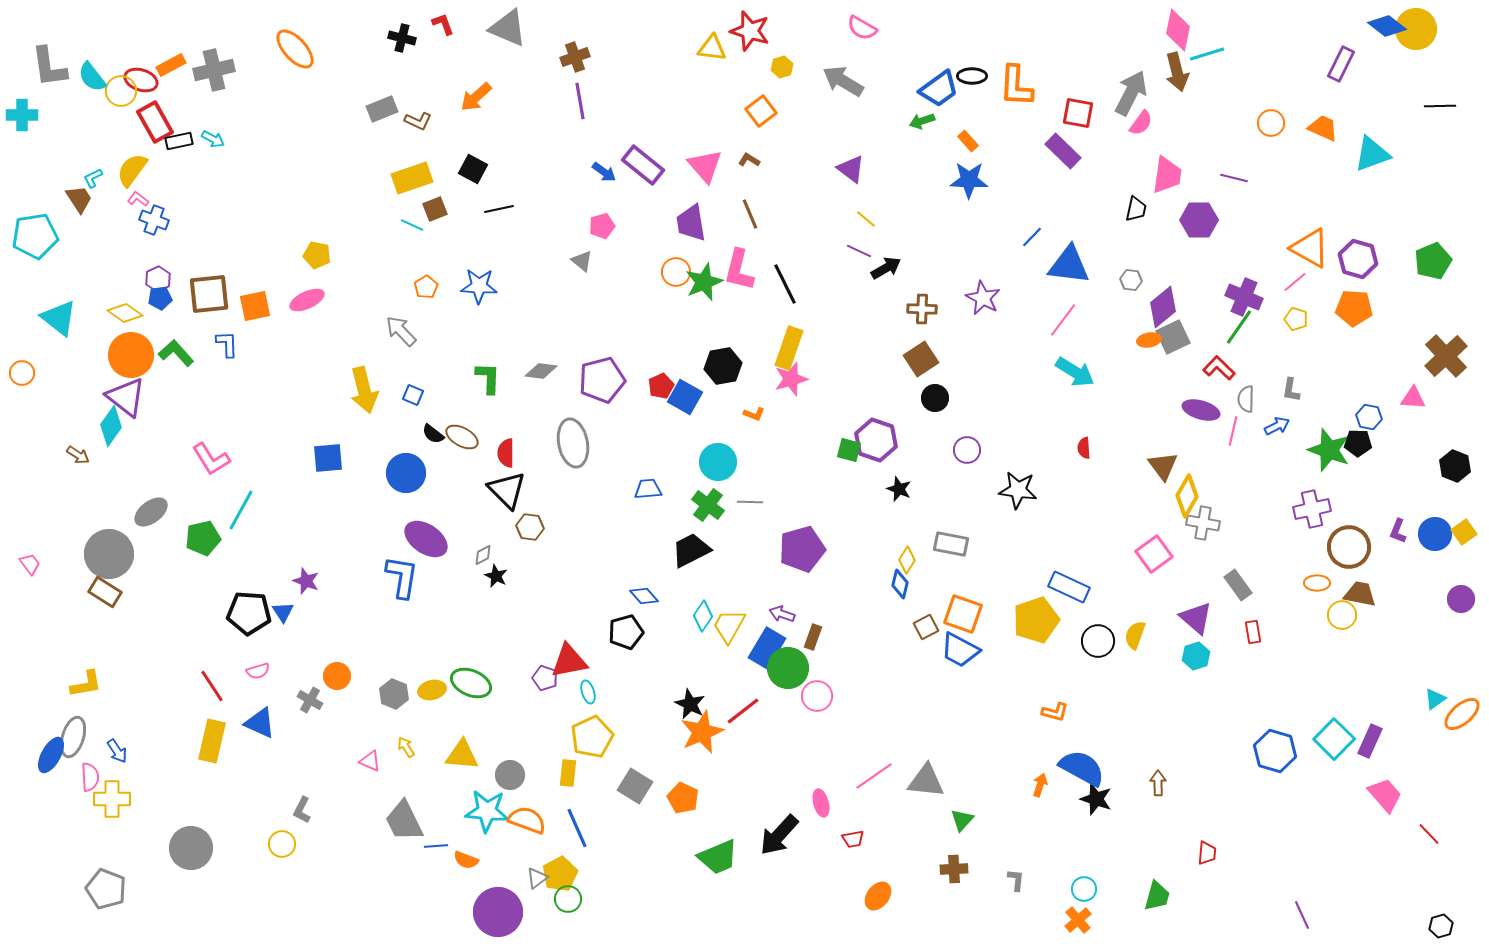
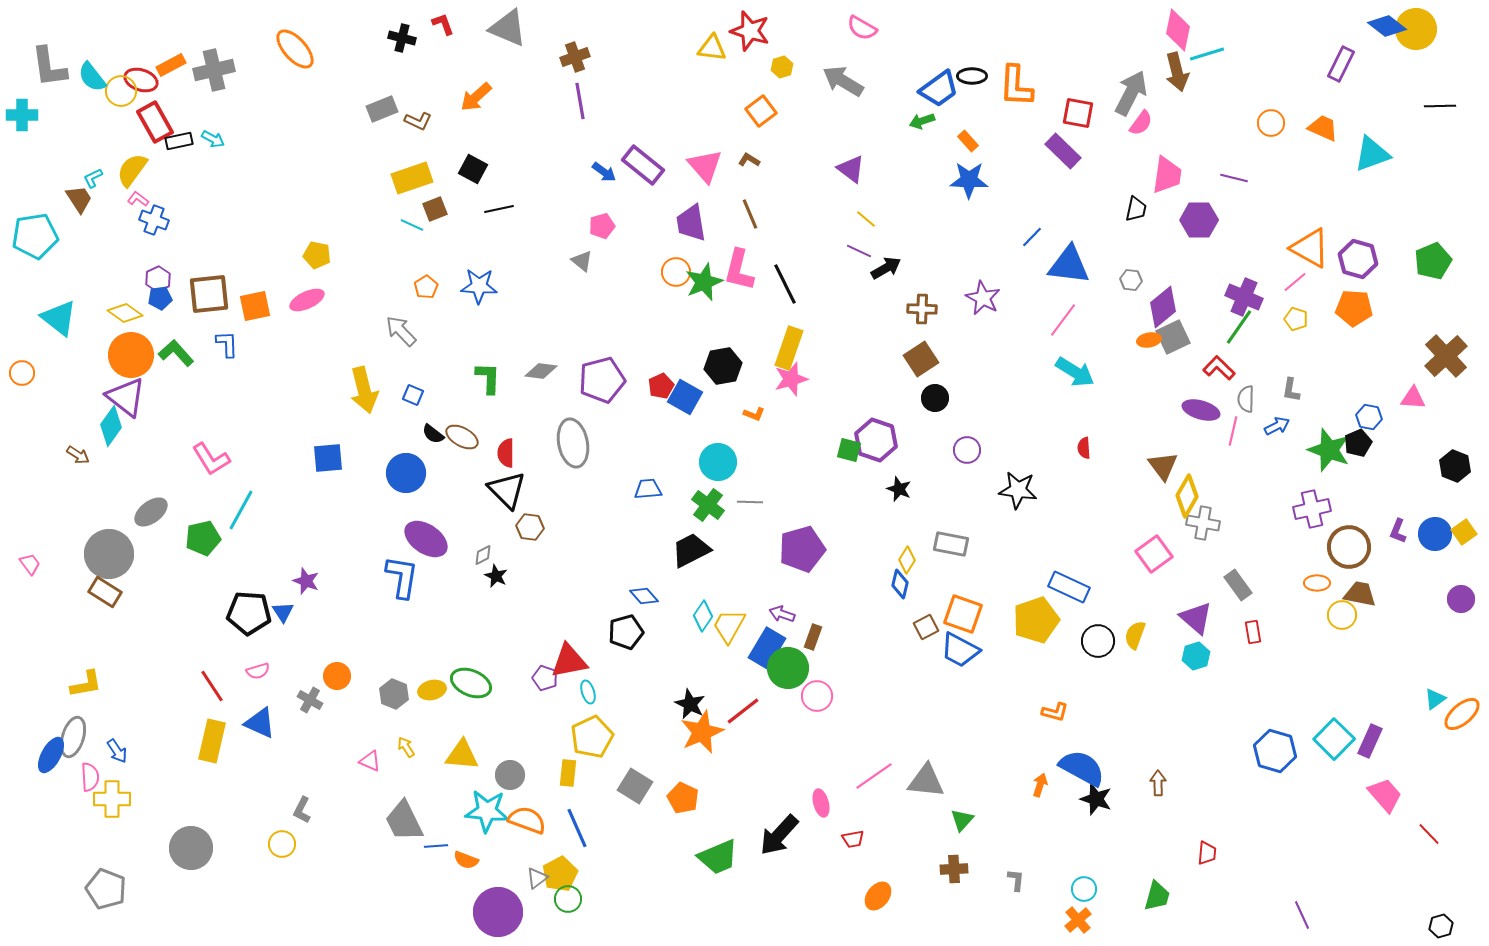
black pentagon at (1358, 443): rotated 24 degrees counterclockwise
